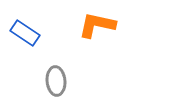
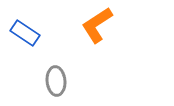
orange L-shape: rotated 45 degrees counterclockwise
